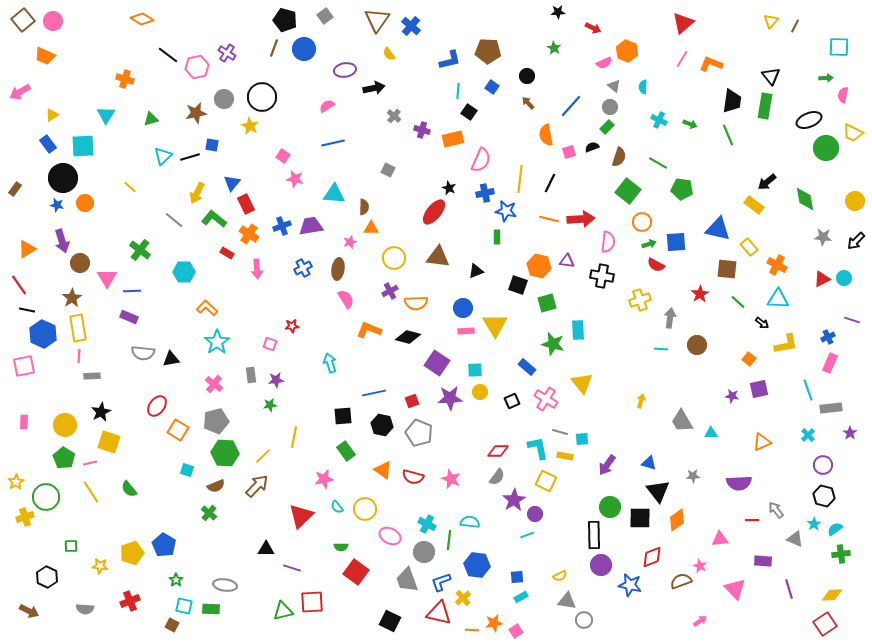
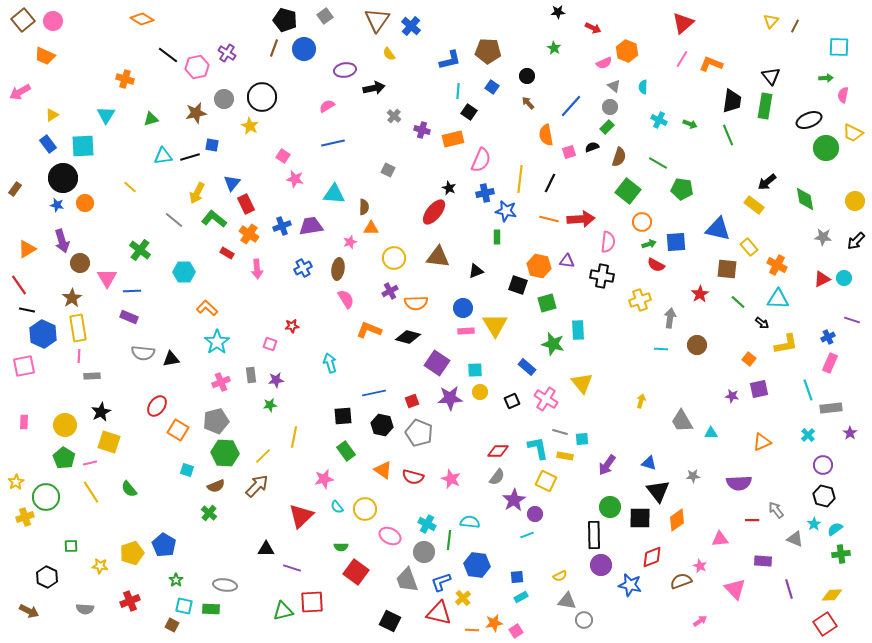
cyan triangle at (163, 156): rotated 36 degrees clockwise
pink cross at (214, 384): moved 7 px right, 2 px up; rotated 30 degrees clockwise
